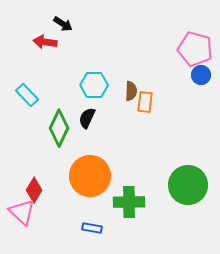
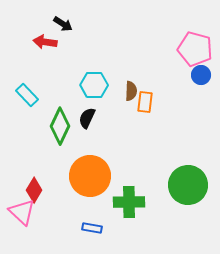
green diamond: moved 1 px right, 2 px up
